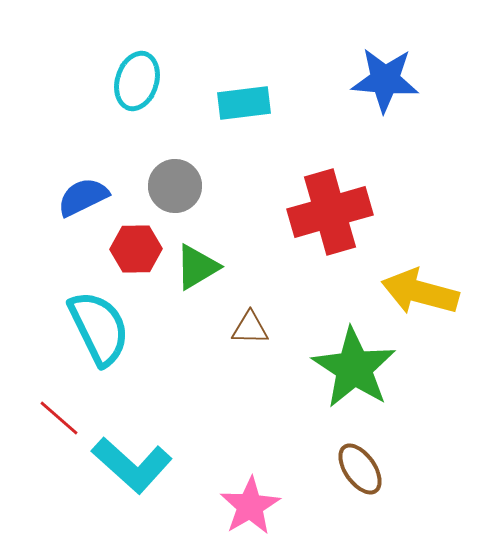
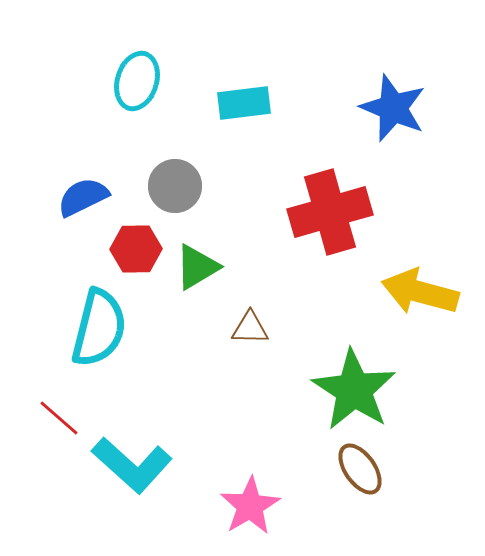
blue star: moved 8 px right, 28 px down; rotated 18 degrees clockwise
cyan semicircle: rotated 40 degrees clockwise
green star: moved 22 px down
